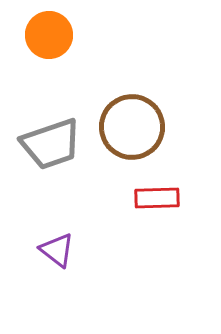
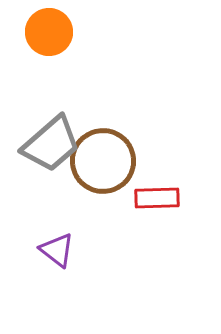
orange circle: moved 3 px up
brown circle: moved 29 px left, 34 px down
gray trapezoid: rotated 22 degrees counterclockwise
